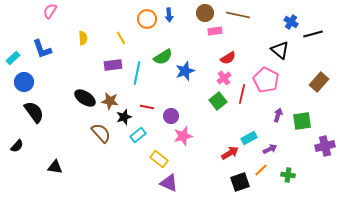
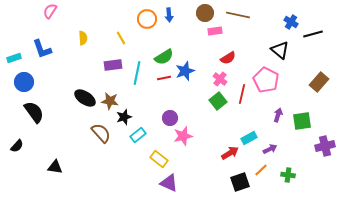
green semicircle at (163, 57): moved 1 px right
cyan rectangle at (13, 58): moved 1 px right; rotated 24 degrees clockwise
pink cross at (224, 78): moved 4 px left, 1 px down; rotated 16 degrees counterclockwise
red line at (147, 107): moved 17 px right, 29 px up; rotated 24 degrees counterclockwise
purple circle at (171, 116): moved 1 px left, 2 px down
